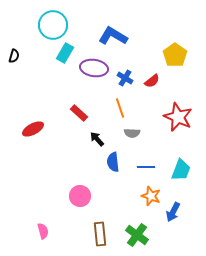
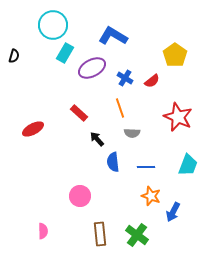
purple ellipse: moved 2 px left; rotated 36 degrees counterclockwise
cyan trapezoid: moved 7 px right, 5 px up
pink semicircle: rotated 14 degrees clockwise
